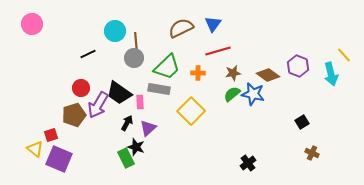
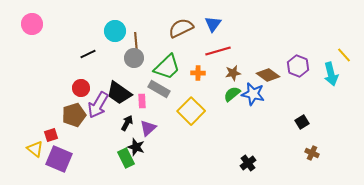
gray rectangle: rotated 20 degrees clockwise
pink rectangle: moved 2 px right, 1 px up
